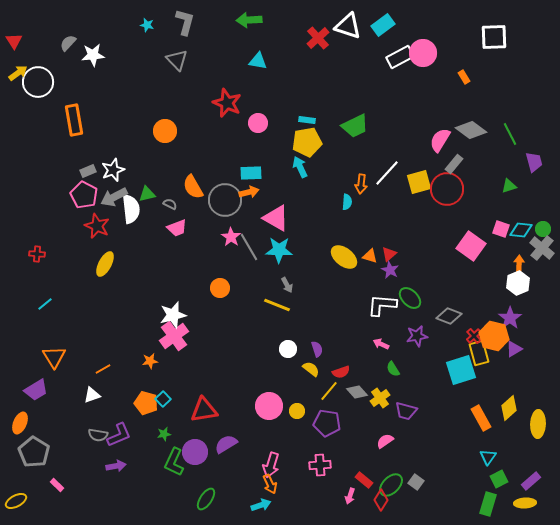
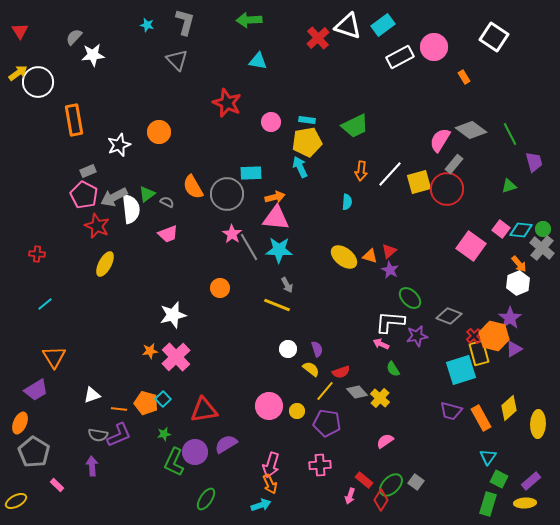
white square at (494, 37): rotated 36 degrees clockwise
red triangle at (14, 41): moved 6 px right, 10 px up
gray semicircle at (68, 43): moved 6 px right, 6 px up
pink circle at (423, 53): moved 11 px right, 6 px up
pink circle at (258, 123): moved 13 px right, 1 px up
orange circle at (165, 131): moved 6 px left, 1 px down
white star at (113, 170): moved 6 px right, 25 px up
white line at (387, 173): moved 3 px right, 1 px down
orange arrow at (361, 184): moved 13 px up
orange arrow at (249, 192): moved 26 px right, 5 px down
green triangle at (147, 194): rotated 24 degrees counterclockwise
gray circle at (225, 200): moved 2 px right, 6 px up
gray semicircle at (170, 204): moved 3 px left, 2 px up
pink triangle at (276, 218): rotated 24 degrees counterclockwise
pink trapezoid at (177, 228): moved 9 px left, 6 px down
pink square at (501, 229): rotated 18 degrees clockwise
pink star at (231, 237): moved 1 px right, 3 px up
red triangle at (389, 254): moved 3 px up
orange arrow at (519, 264): rotated 138 degrees clockwise
white L-shape at (382, 305): moved 8 px right, 17 px down
pink cross at (174, 336): moved 2 px right, 21 px down; rotated 8 degrees counterclockwise
orange star at (150, 361): moved 10 px up
orange line at (103, 369): moved 16 px right, 40 px down; rotated 35 degrees clockwise
yellow line at (329, 391): moved 4 px left
yellow cross at (380, 398): rotated 12 degrees counterclockwise
purple trapezoid at (406, 411): moved 45 px right
purple arrow at (116, 466): moved 24 px left; rotated 84 degrees counterclockwise
green square at (499, 479): rotated 36 degrees counterclockwise
